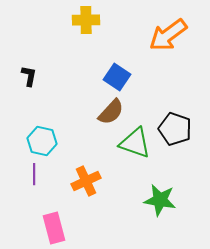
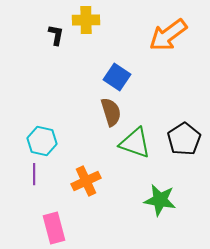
black L-shape: moved 27 px right, 41 px up
brown semicircle: rotated 60 degrees counterclockwise
black pentagon: moved 9 px right, 10 px down; rotated 20 degrees clockwise
